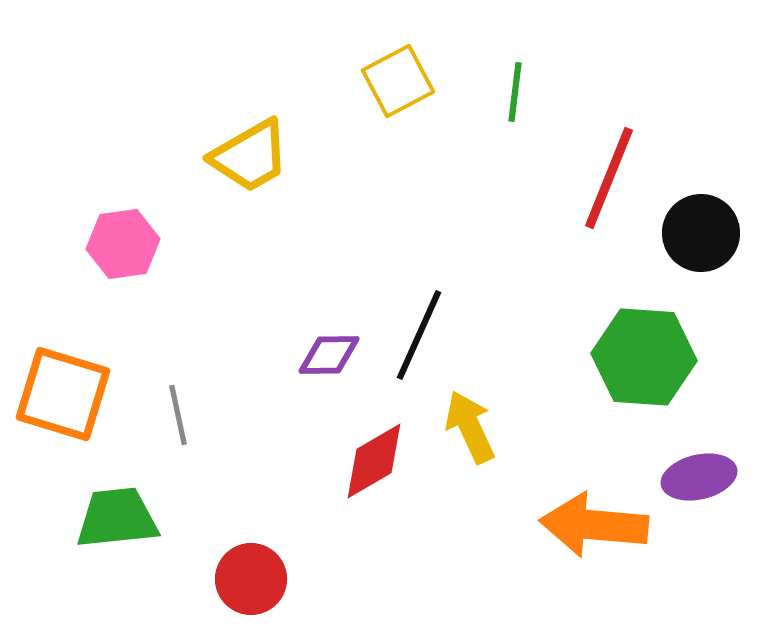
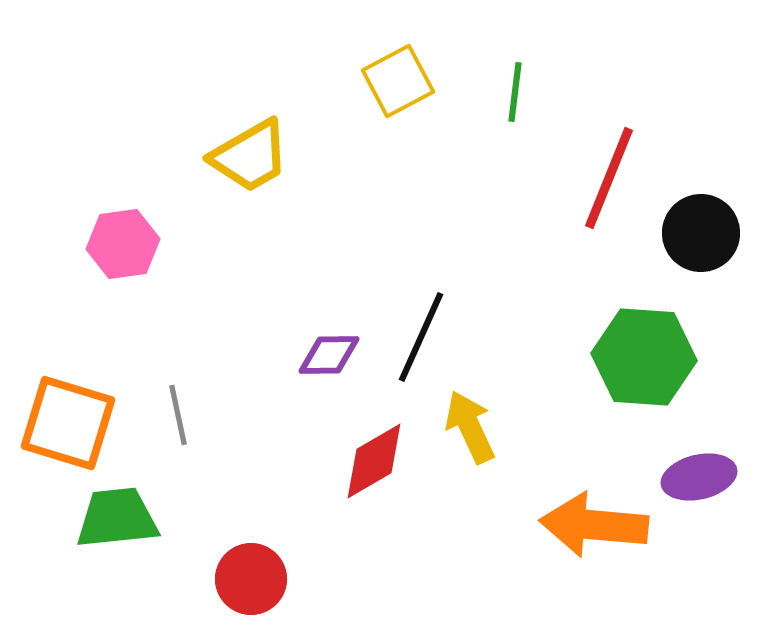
black line: moved 2 px right, 2 px down
orange square: moved 5 px right, 29 px down
